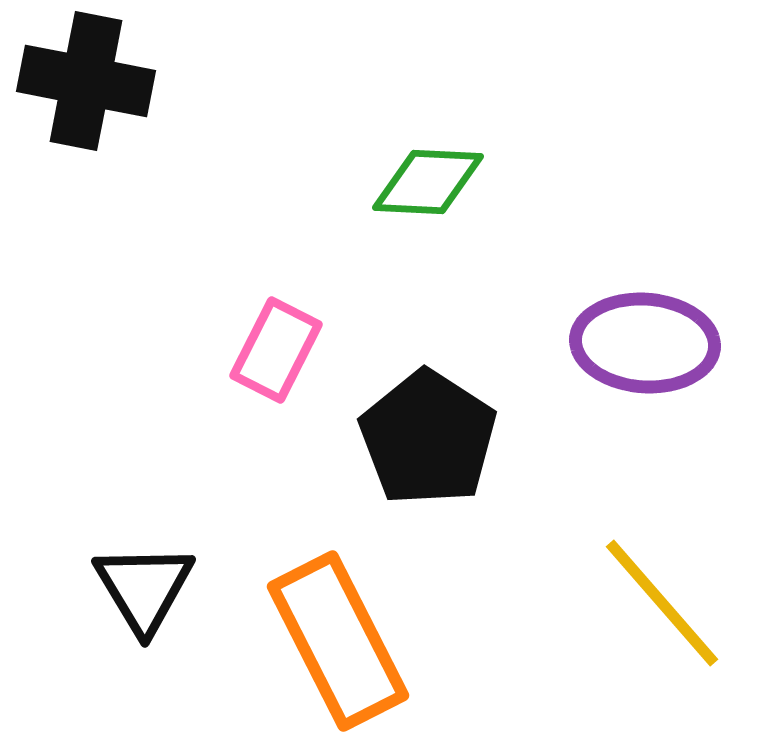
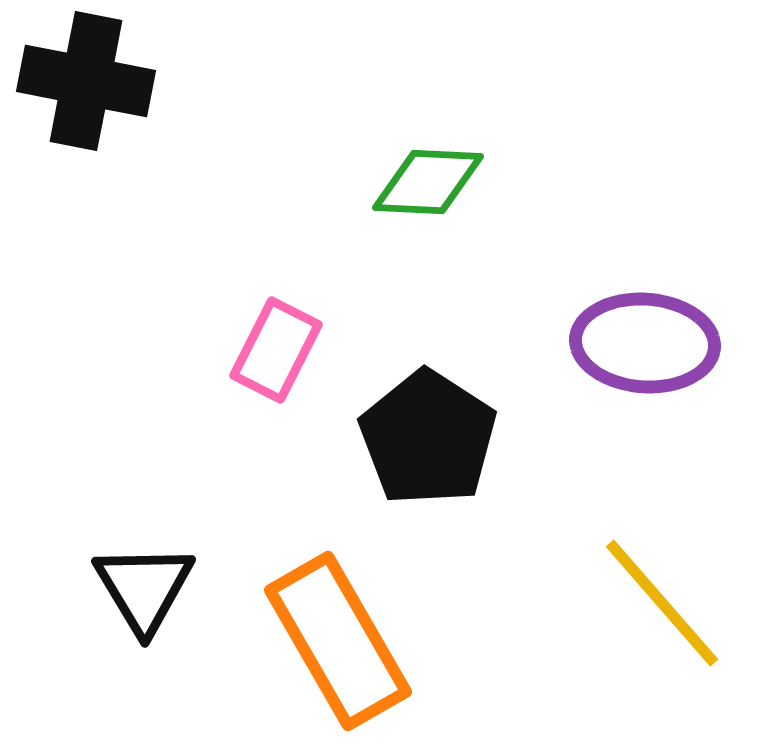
orange rectangle: rotated 3 degrees counterclockwise
